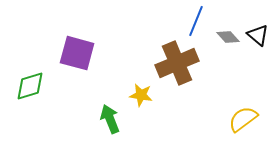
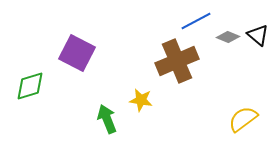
blue line: rotated 40 degrees clockwise
gray diamond: rotated 25 degrees counterclockwise
purple square: rotated 12 degrees clockwise
brown cross: moved 2 px up
yellow star: moved 5 px down
green arrow: moved 3 px left
